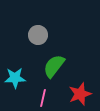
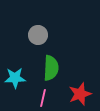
green semicircle: moved 3 px left, 2 px down; rotated 145 degrees clockwise
